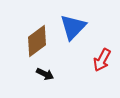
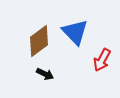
blue triangle: moved 2 px right, 5 px down; rotated 28 degrees counterclockwise
brown diamond: moved 2 px right
